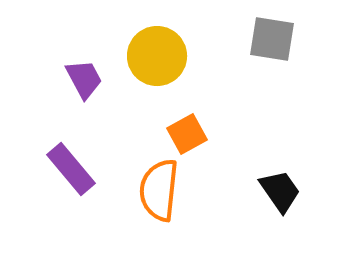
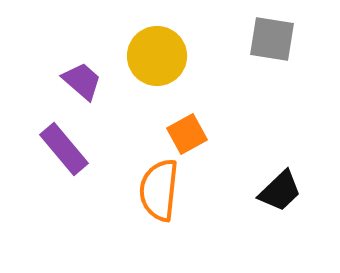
purple trapezoid: moved 2 px left, 2 px down; rotated 21 degrees counterclockwise
purple rectangle: moved 7 px left, 20 px up
black trapezoid: rotated 81 degrees clockwise
